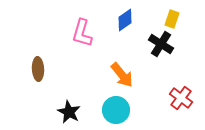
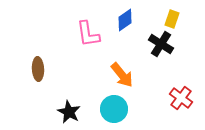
pink L-shape: moved 6 px right, 1 px down; rotated 24 degrees counterclockwise
cyan circle: moved 2 px left, 1 px up
